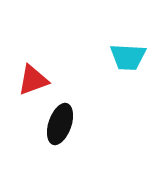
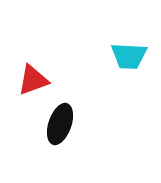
cyan trapezoid: moved 1 px right, 1 px up
